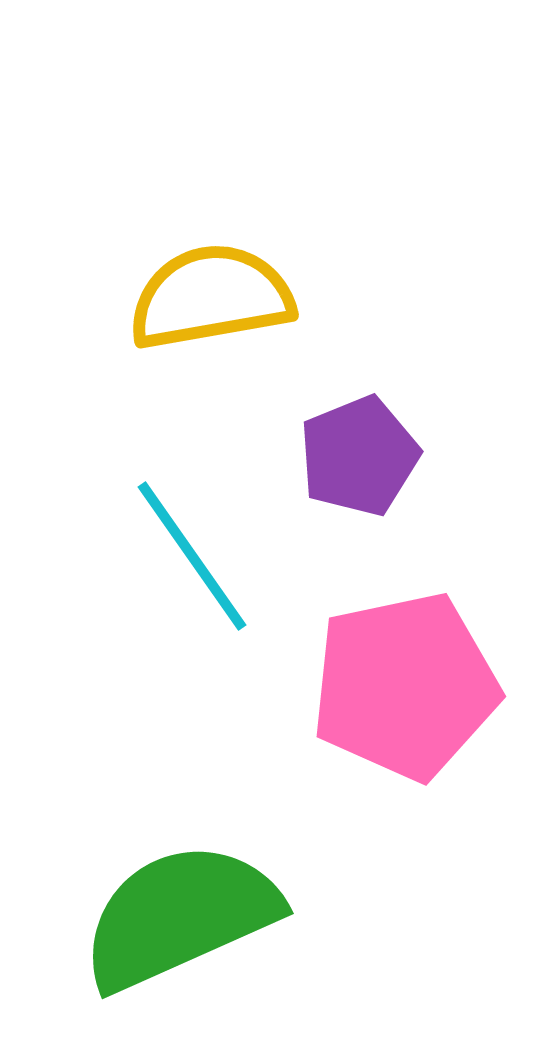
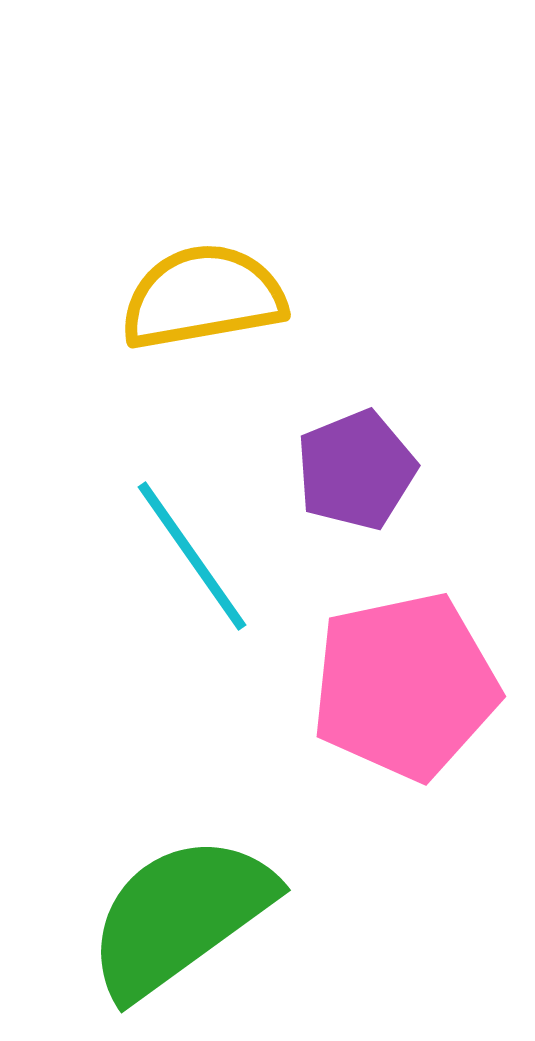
yellow semicircle: moved 8 px left
purple pentagon: moved 3 px left, 14 px down
green semicircle: rotated 12 degrees counterclockwise
